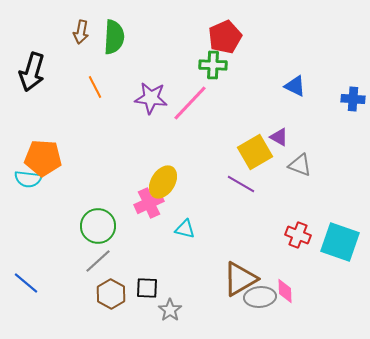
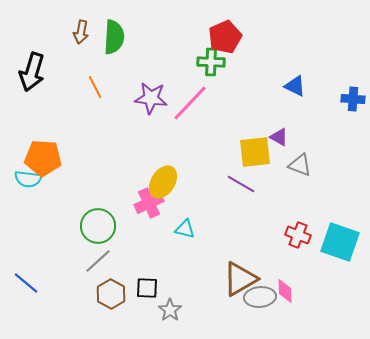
green cross: moved 2 px left, 3 px up
yellow square: rotated 24 degrees clockwise
